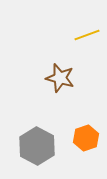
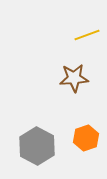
brown star: moved 14 px right; rotated 20 degrees counterclockwise
